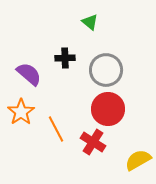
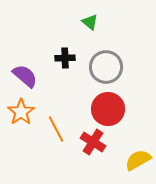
gray circle: moved 3 px up
purple semicircle: moved 4 px left, 2 px down
